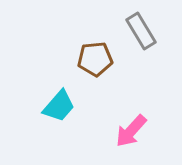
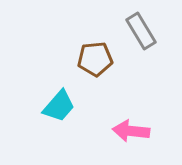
pink arrow: rotated 54 degrees clockwise
